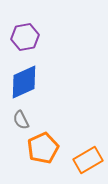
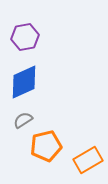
gray semicircle: moved 2 px right; rotated 84 degrees clockwise
orange pentagon: moved 3 px right, 2 px up; rotated 12 degrees clockwise
